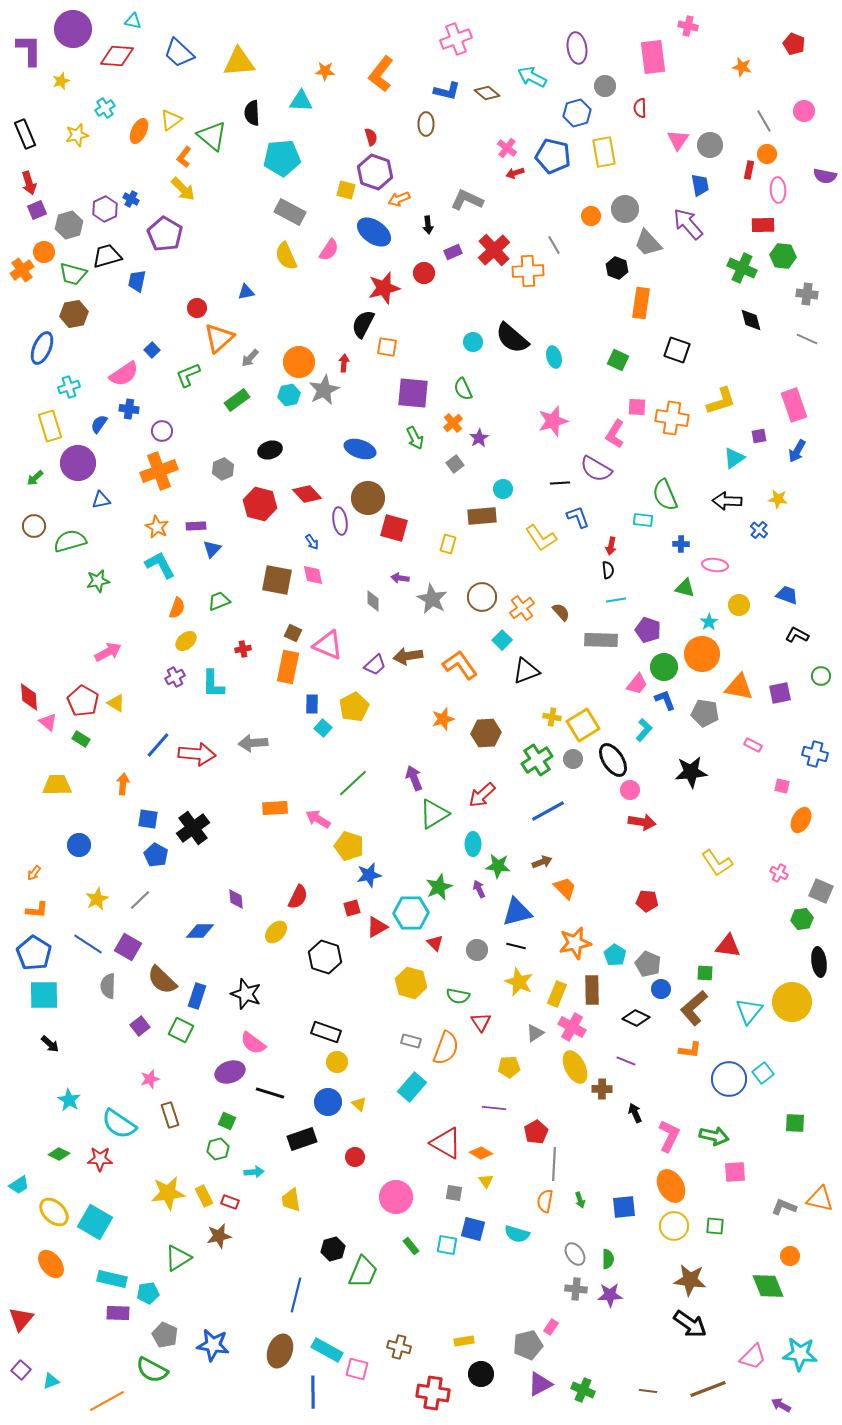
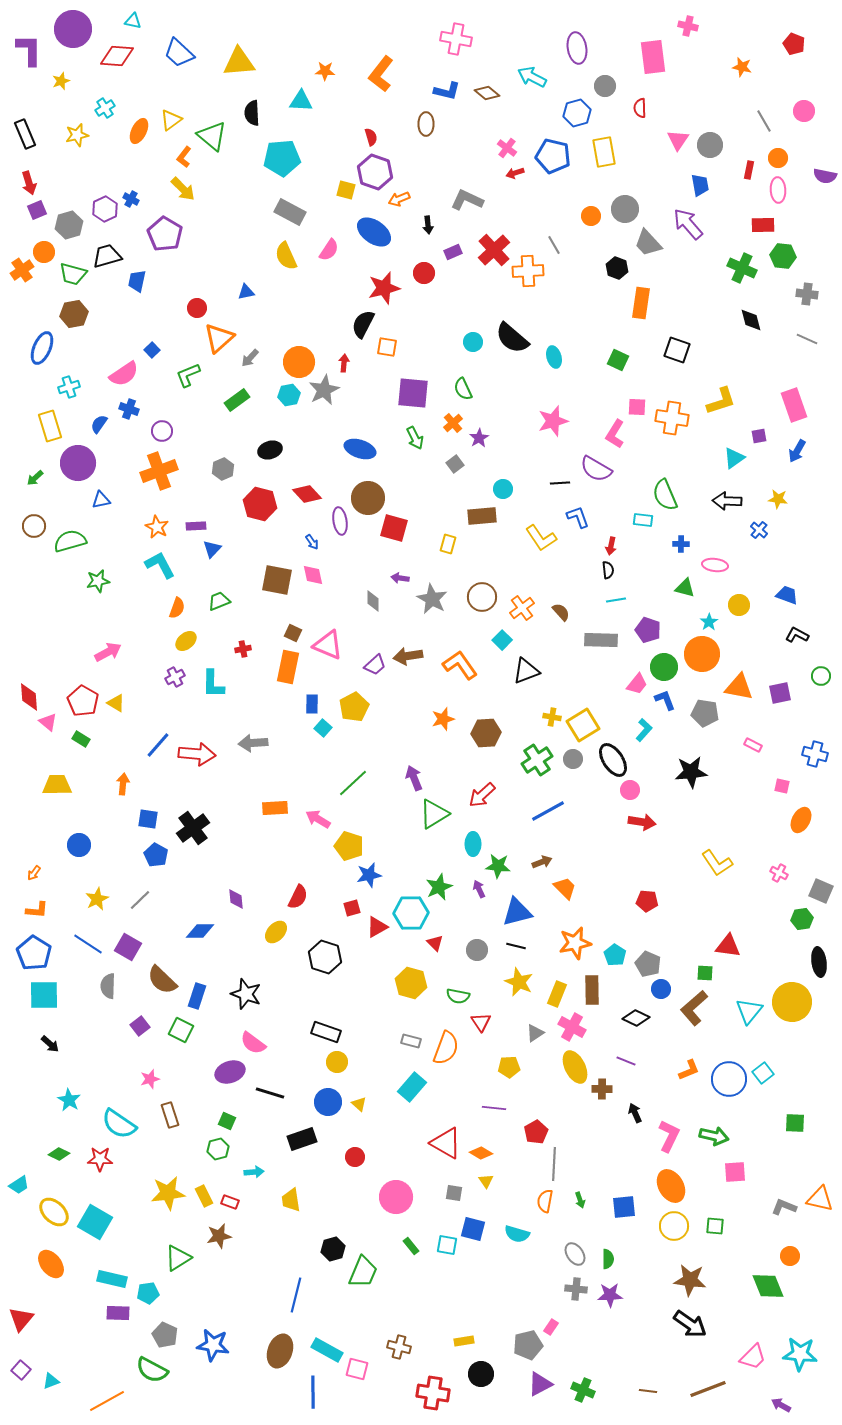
pink cross at (456, 39): rotated 32 degrees clockwise
orange circle at (767, 154): moved 11 px right, 4 px down
blue cross at (129, 409): rotated 12 degrees clockwise
orange L-shape at (690, 1050): moved 1 px left, 20 px down; rotated 30 degrees counterclockwise
